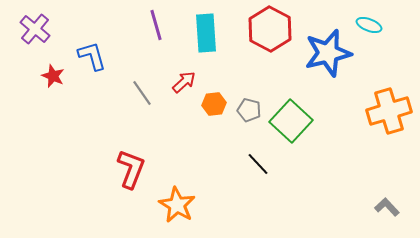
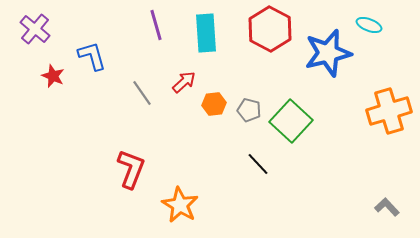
orange star: moved 3 px right
